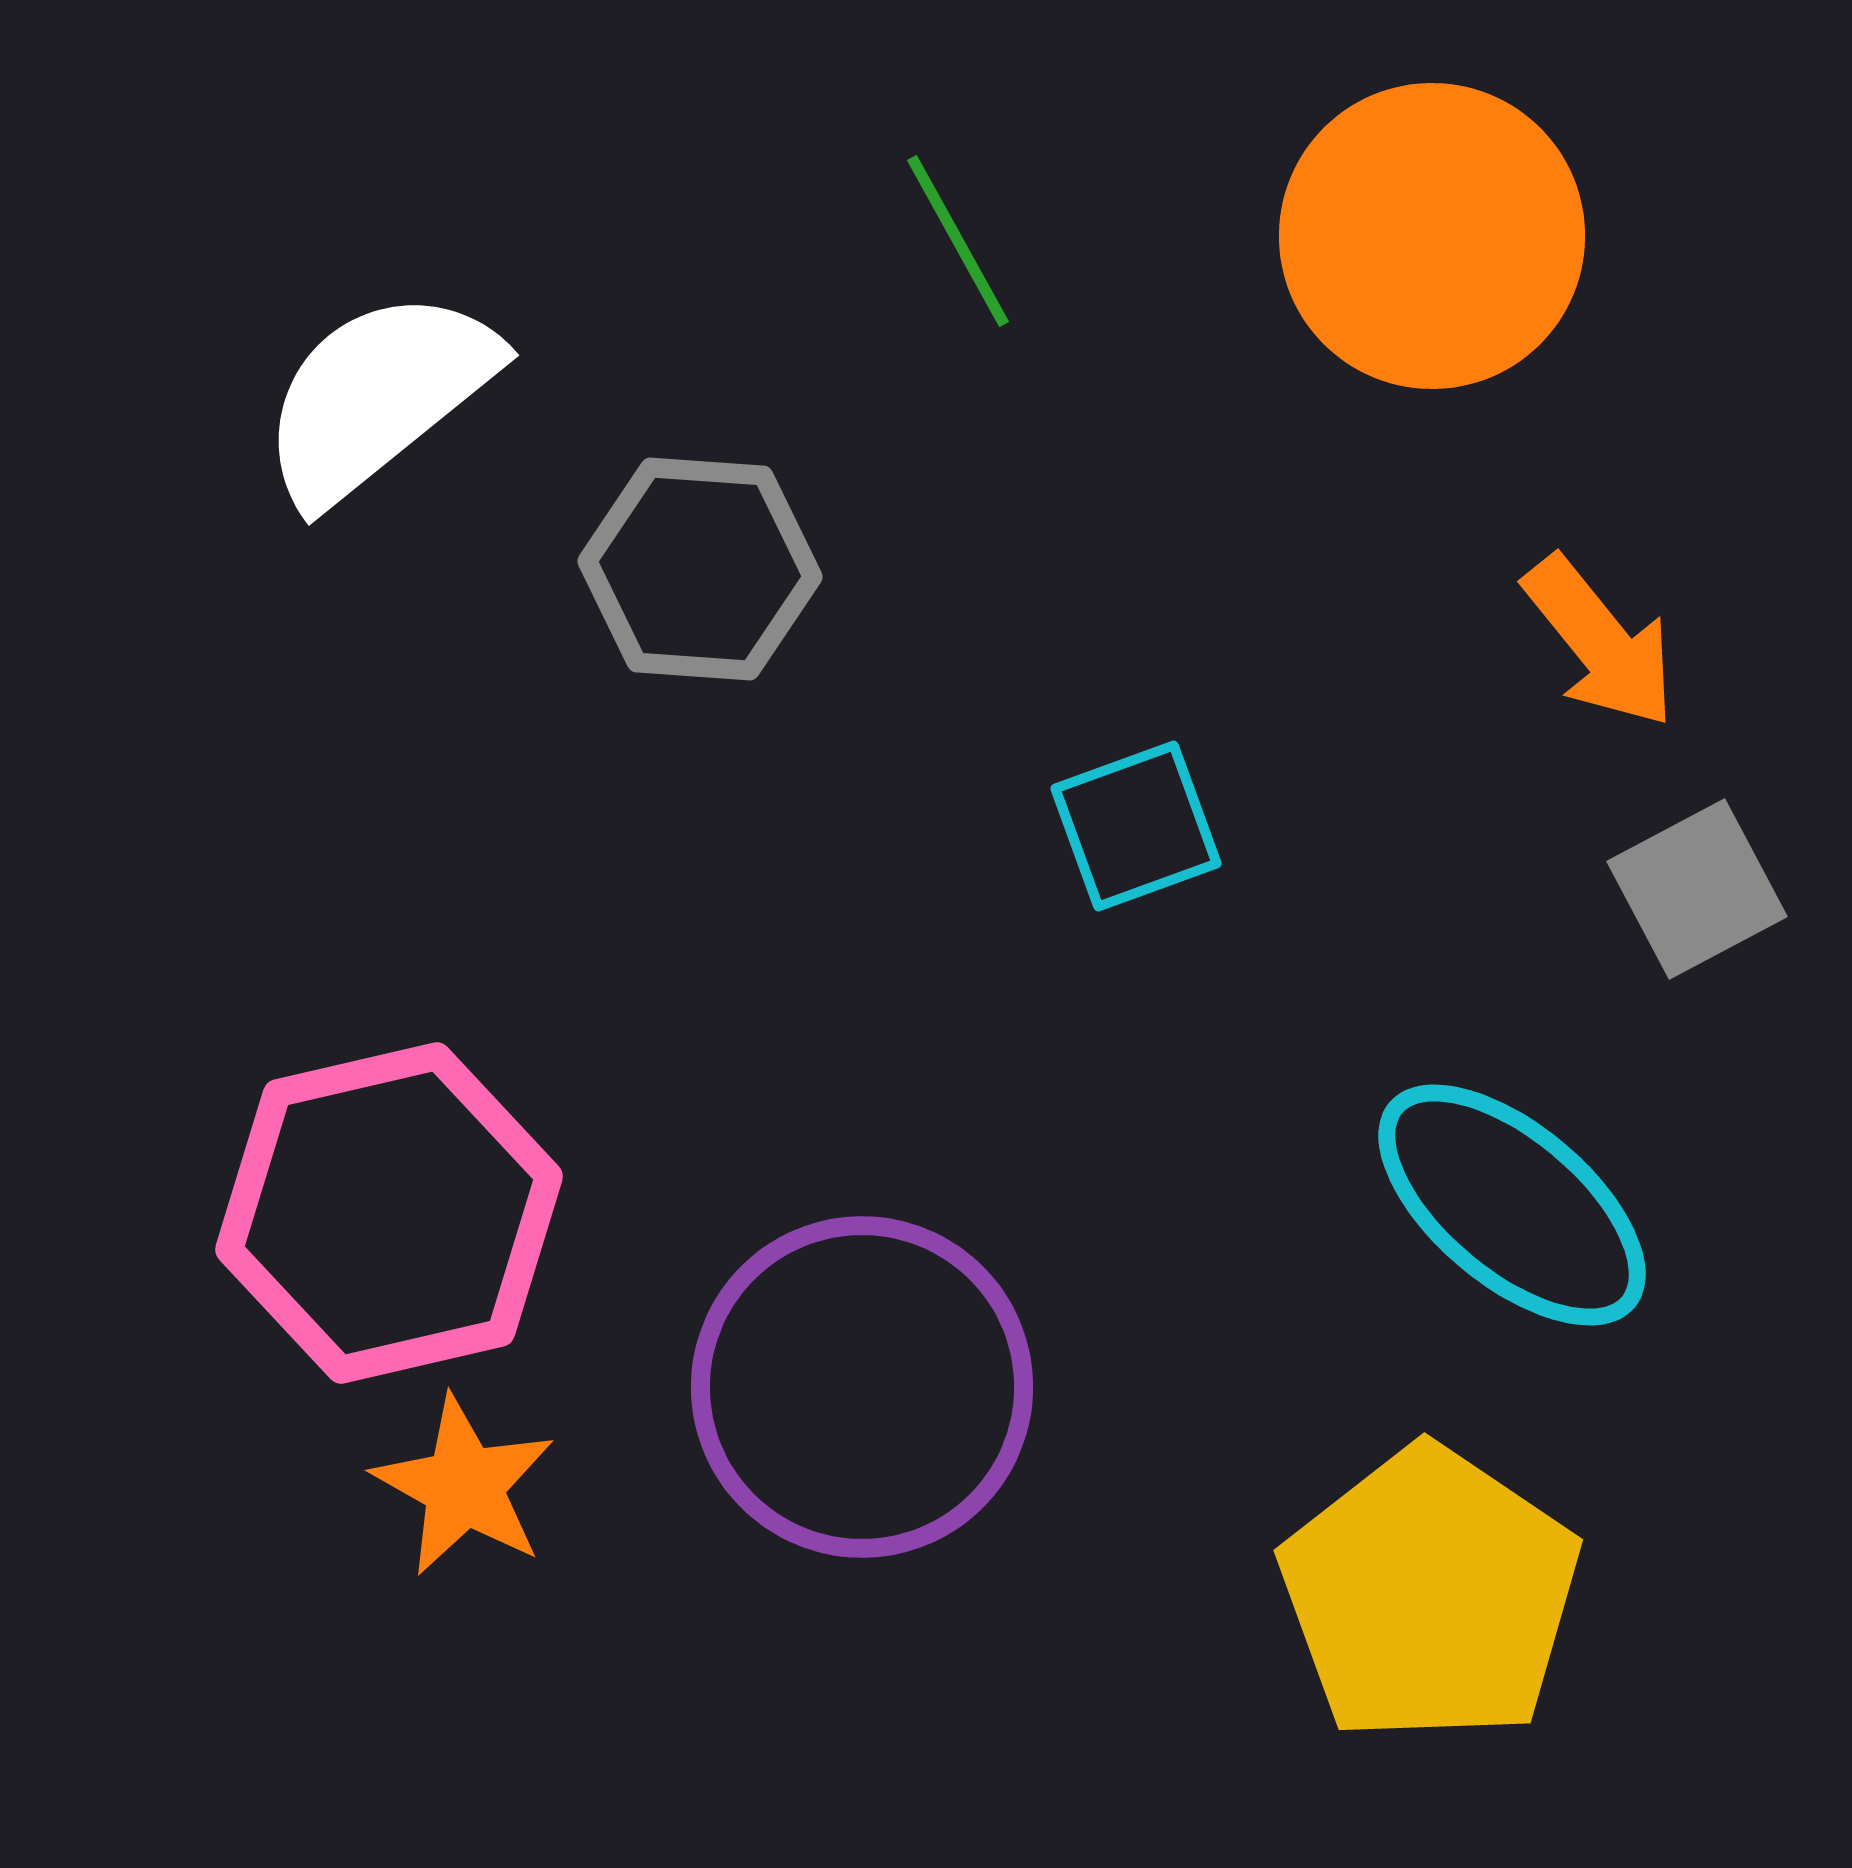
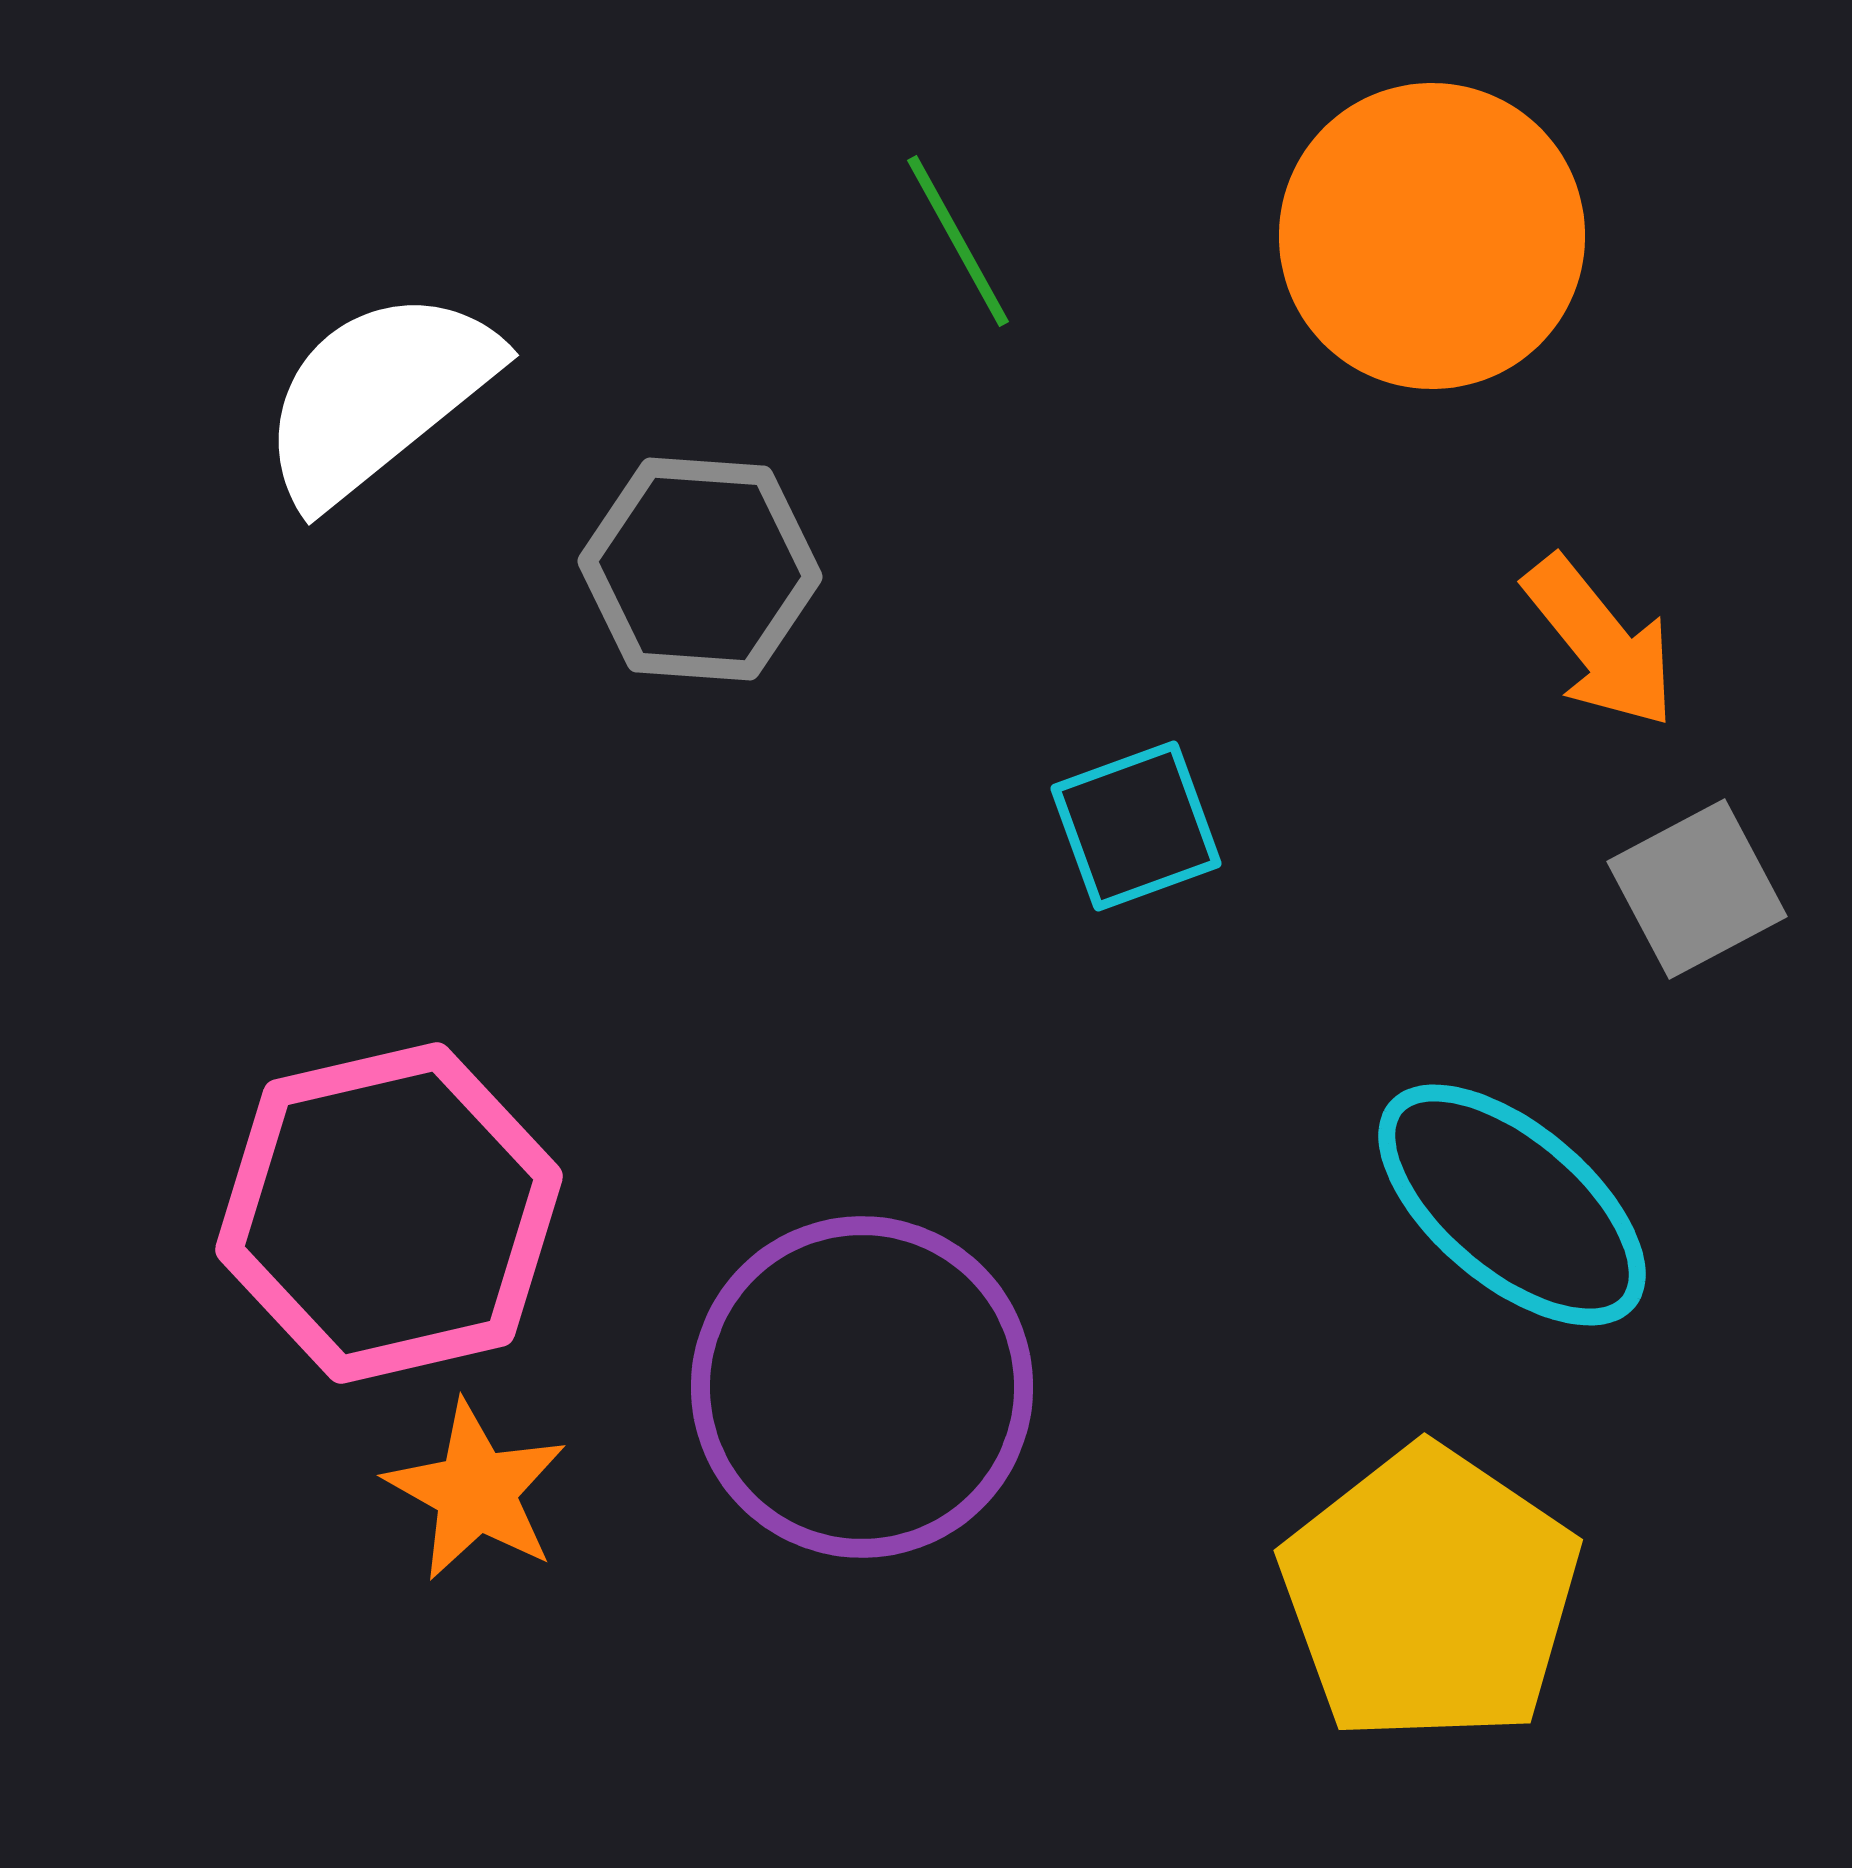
orange star: moved 12 px right, 5 px down
